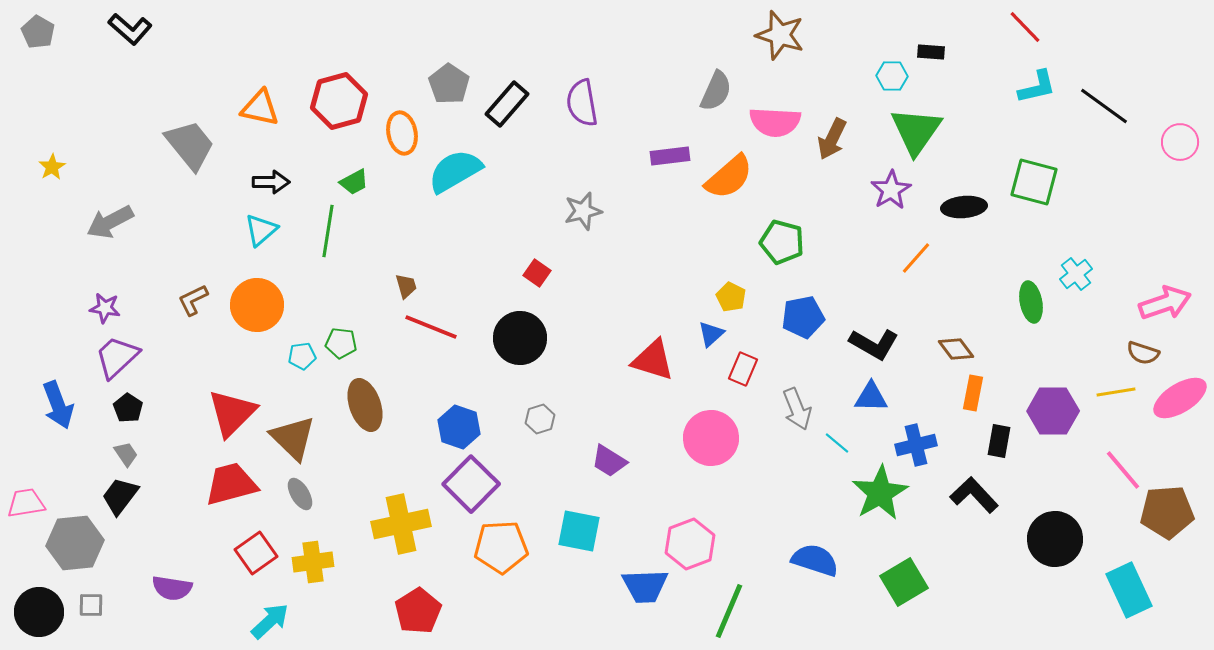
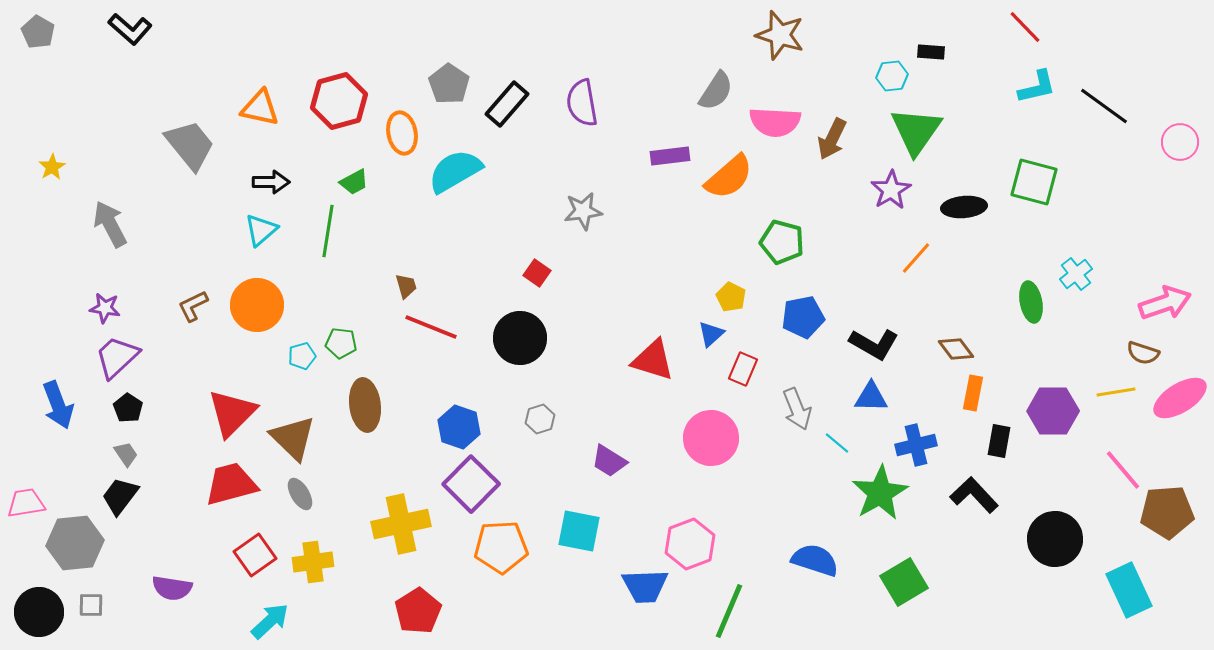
cyan hexagon at (892, 76): rotated 8 degrees counterclockwise
gray semicircle at (716, 91): rotated 9 degrees clockwise
gray star at (583, 211): rotated 6 degrees clockwise
gray arrow at (110, 222): moved 2 px down; rotated 90 degrees clockwise
brown L-shape at (193, 300): moved 6 px down
cyan pentagon at (302, 356): rotated 8 degrees counterclockwise
brown ellipse at (365, 405): rotated 12 degrees clockwise
red square at (256, 553): moved 1 px left, 2 px down
